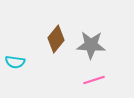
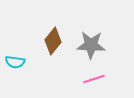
brown diamond: moved 3 px left, 2 px down
pink line: moved 1 px up
